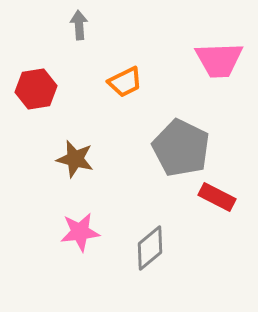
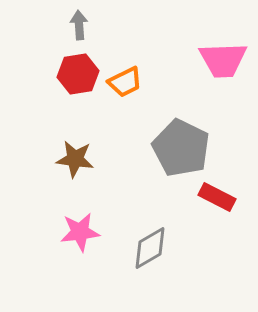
pink trapezoid: moved 4 px right
red hexagon: moved 42 px right, 15 px up
brown star: rotated 6 degrees counterclockwise
gray diamond: rotated 9 degrees clockwise
